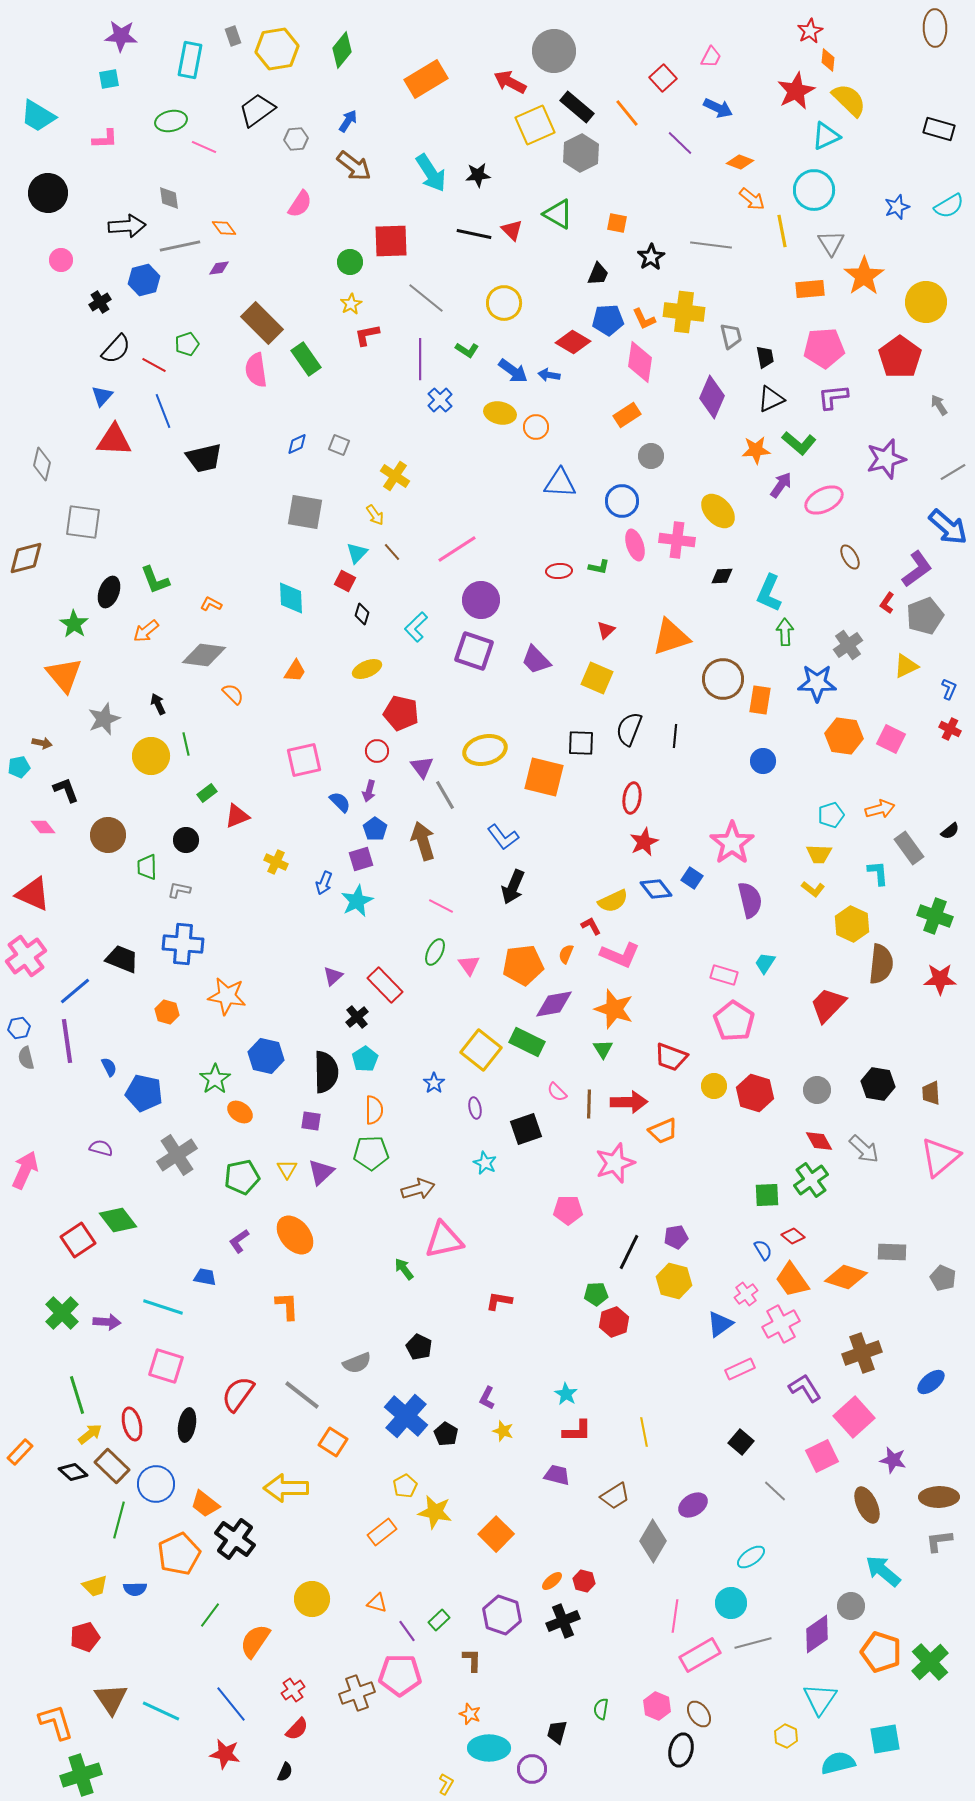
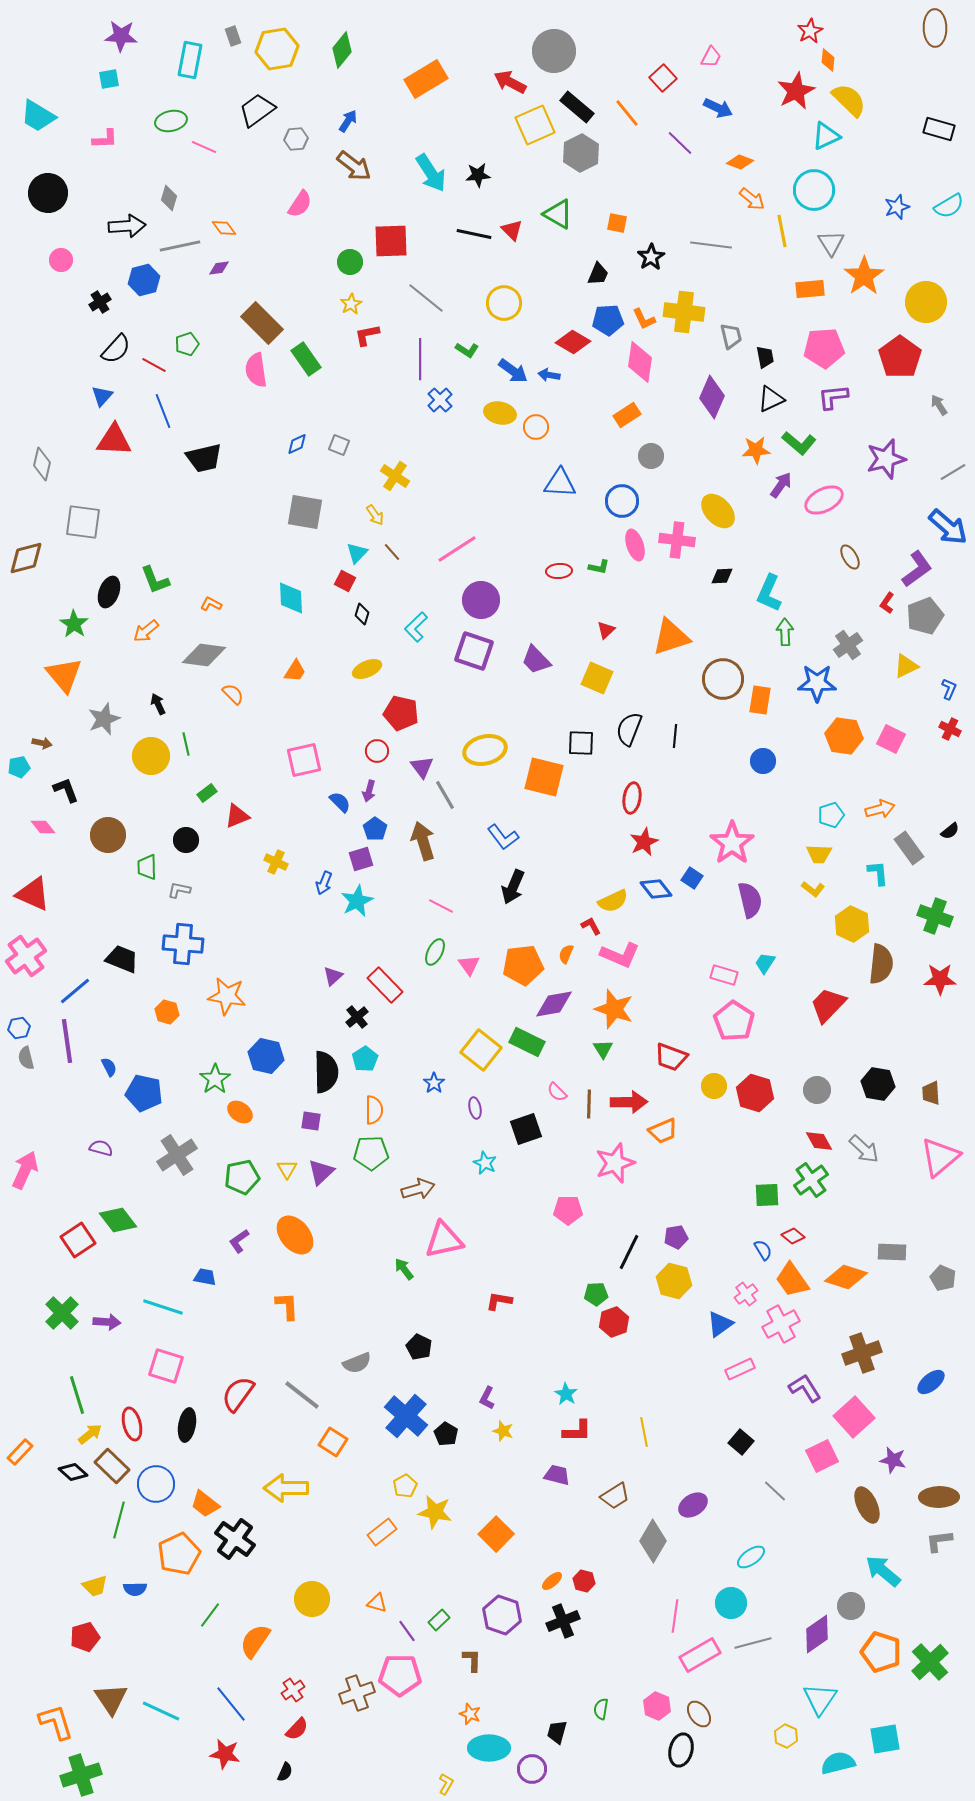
gray diamond at (169, 198): rotated 25 degrees clockwise
